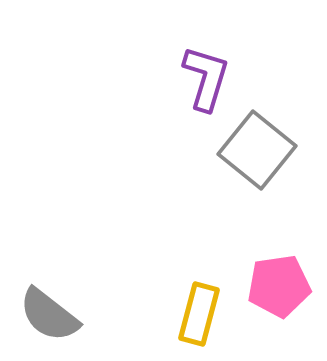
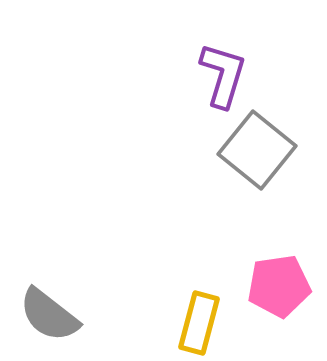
purple L-shape: moved 17 px right, 3 px up
yellow rectangle: moved 9 px down
